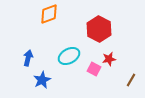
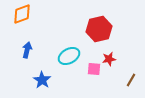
orange diamond: moved 27 px left
red hexagon: rotated 20 degrees clockwise
blue arrow: moved 1 px left, 8 px up
pink square: rotated 24 degrees counterclockwise
blue star: rotated 12 degrees counterclockwise
